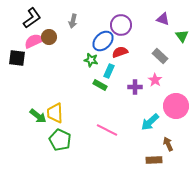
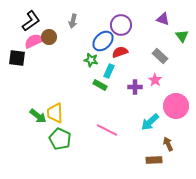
black L-shape: moved 1 px left, 3 px down
green pentagon: moved 1 px up
